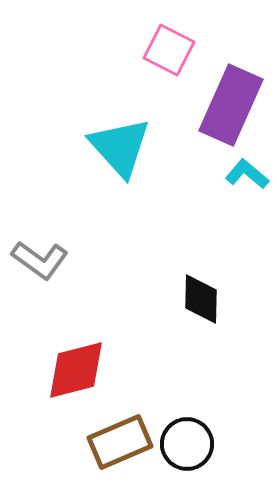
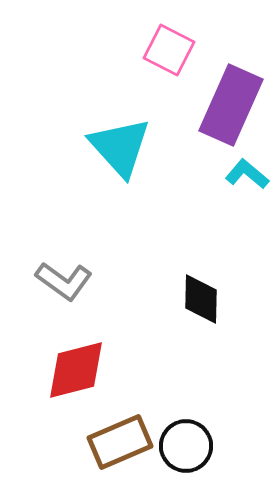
gray L-shape: moved 24 px right, 21 px down
black circle: moved 1 px left, 2 px down
